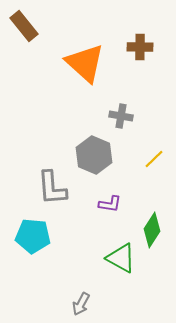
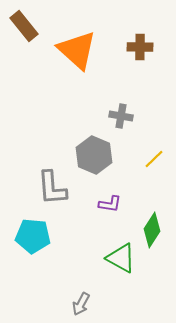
orange triangle: moved 8 px left, 13 px up
